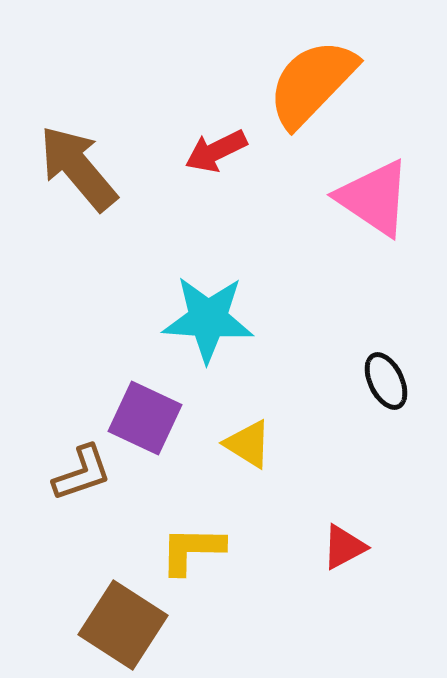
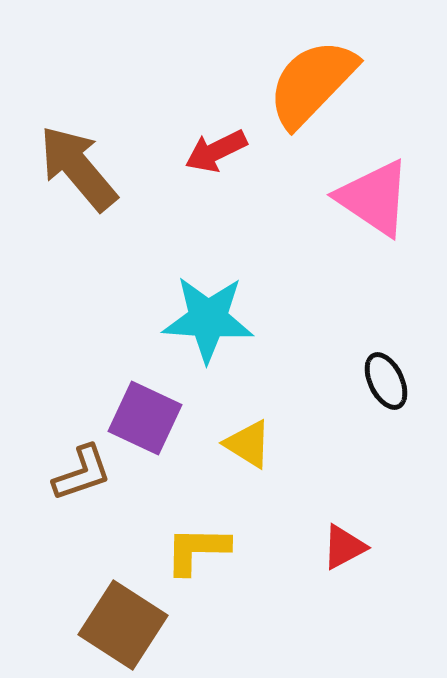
yellow L-shape: moved 5 px right
